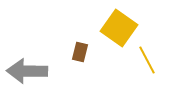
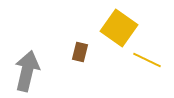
yellow line: rotated 36 degrees counterclockwise
gray arrow: rotated 102 degrees clockwise
